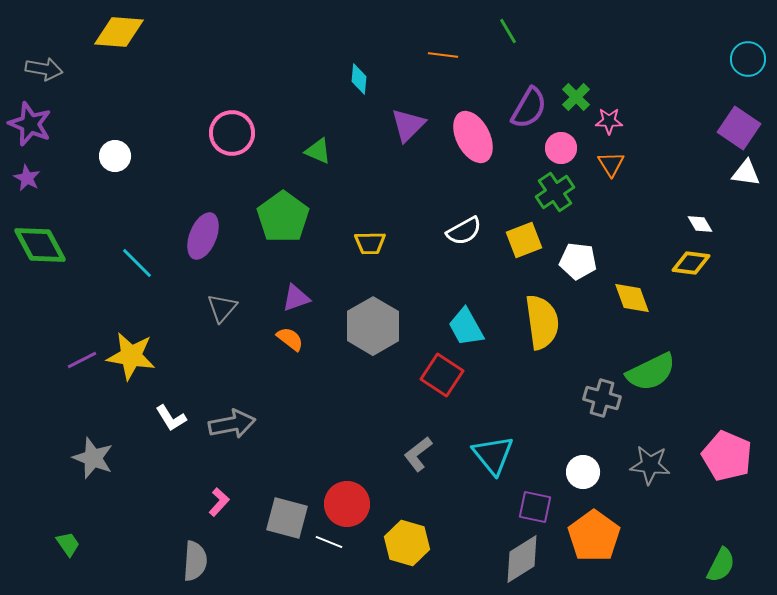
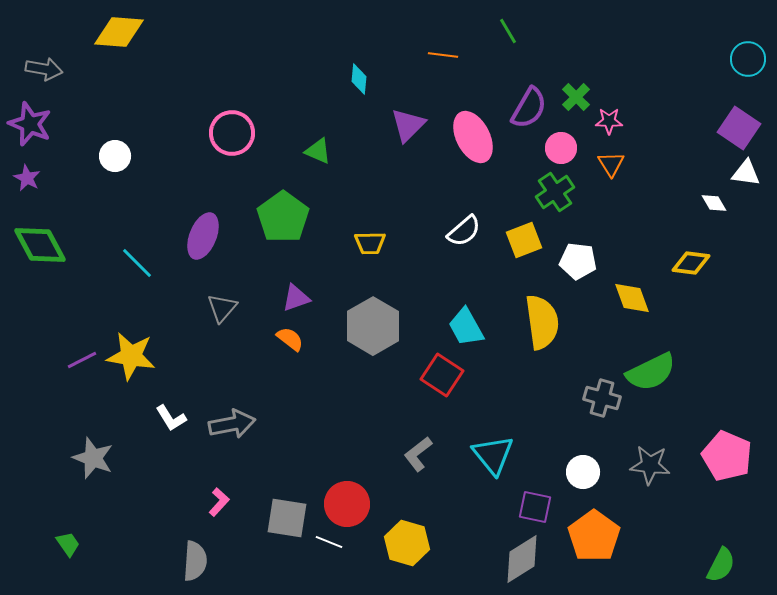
white diamond at (700, 224): moved 14 px right, 21 px up
white semicircle at (464, 231): rotated 12 degrees counterclockwise
gray square at (287, 518): rotated 6 degrees counterclockwise
